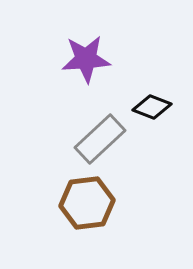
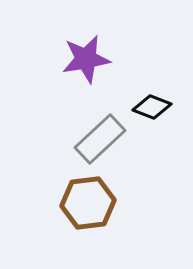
purple star: rotated 6 degrees counterclockwise
brown hexagon: moved 1 px right
